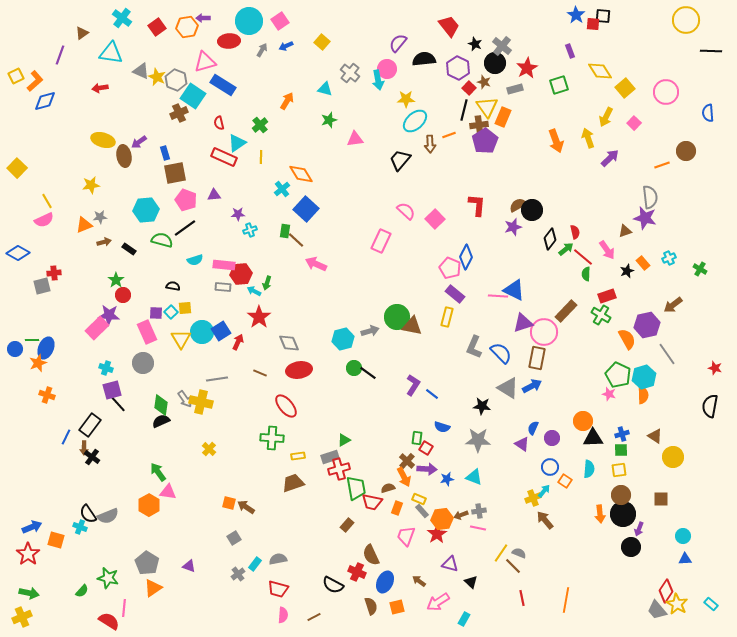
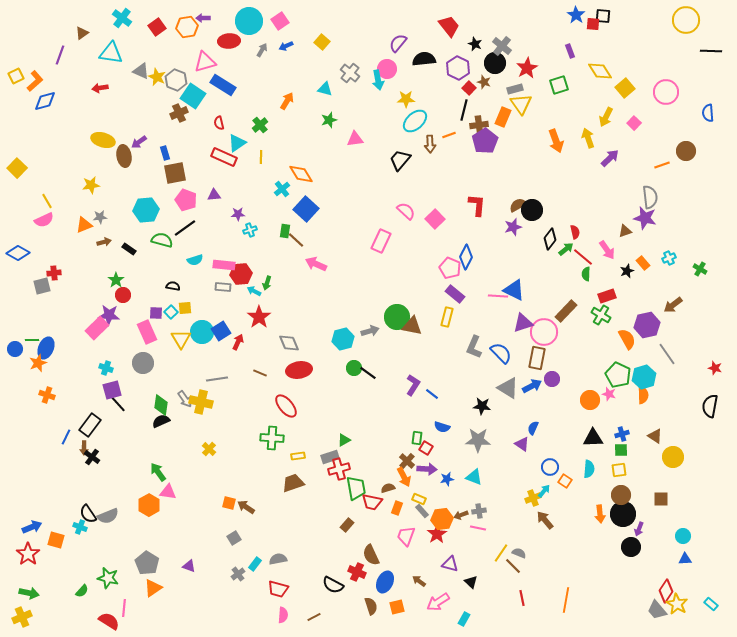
yellow triangle at (487, 107): moved 34 px right, 3 px up
orange circle at (583, 421): moved 7 px right, 21 px up
purple circle at (552, 438): moved 59 px up
